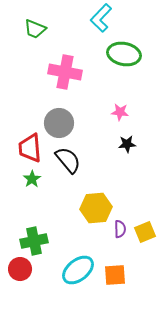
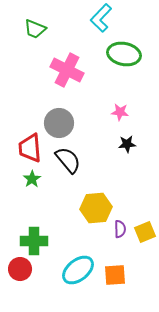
pink cross: moved 2 px right, 2 px up; rotated 16 degrees clockwise
green cross: rotated 12 degrees clockwise
